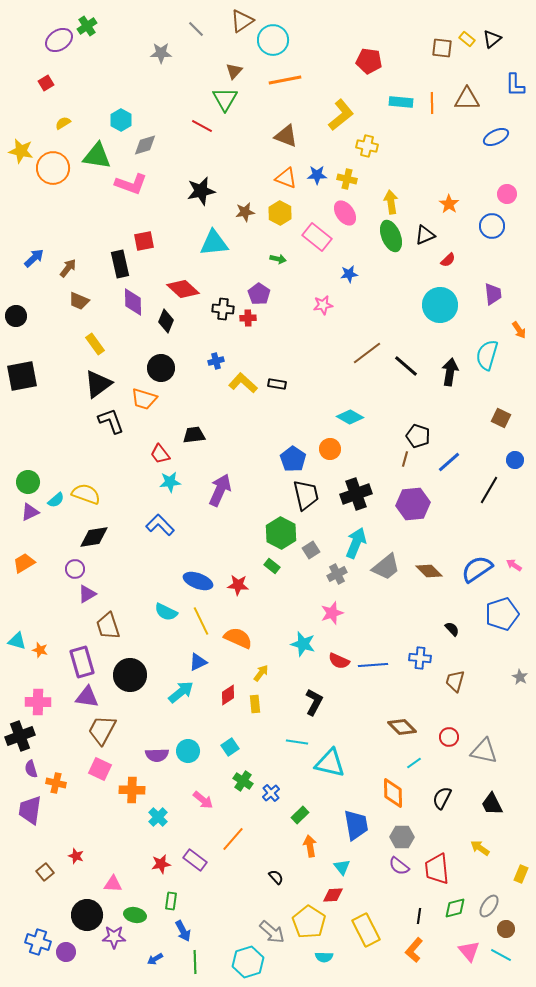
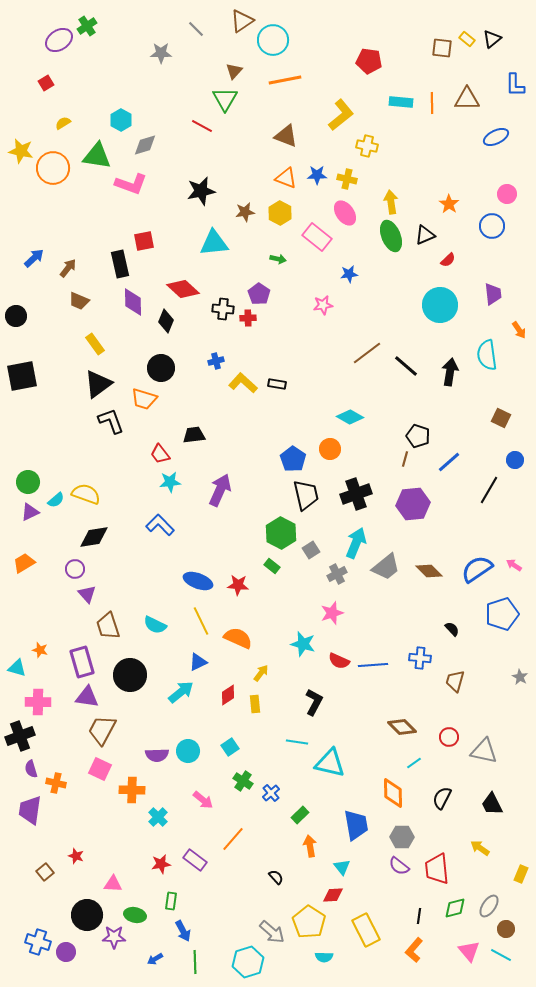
cyan semicircle at (487, 355): rotated 24 degrees counterclockwise
purple triangle at (87, 594): rotated 42 degrees counterclockwise
cyan semicircle at (166, 612): moved 11 px left, 13 px down
cyan triangle at (17, 641): moved 27 px down
